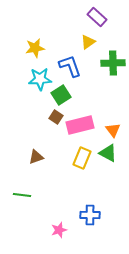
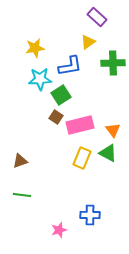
blue L-shape: rotated 100 degrees clockwise
brown triangle: moved 16 px left, 4 px down
